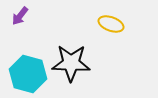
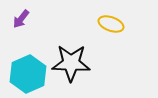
purple arrow: moved 1 px right, 3 px down
cyan hexagon: rotated 21 degrees clockwise
